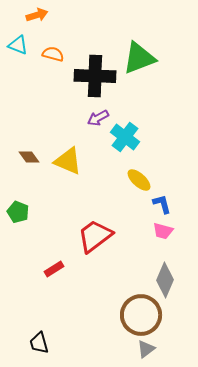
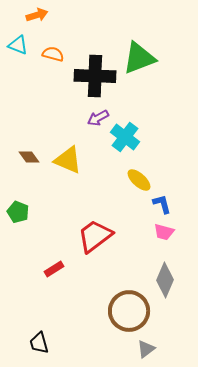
yellow triangle: moved 1 px up
pink trapezoid: moved 1 px right, 1 px down
brown circle: moved 12 px left, 4 px up
